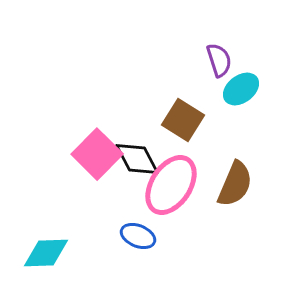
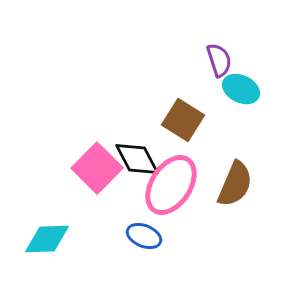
cyan ellipse: rotated 63 degrees clockwise
pink square: moved 14 px down
blue ellipse: moved 6 px right
cyan diamond: moved 1 px right, 14 px up
